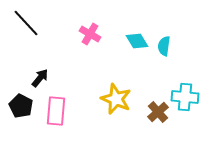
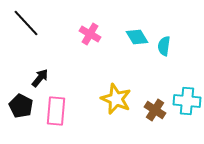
cyan diamond: moved 4 px up
cyan cross: moved 2 px right, 4 px down
brown cross: moved 3 px left, 2 px up; rotated 15 degrees counterclockwise
